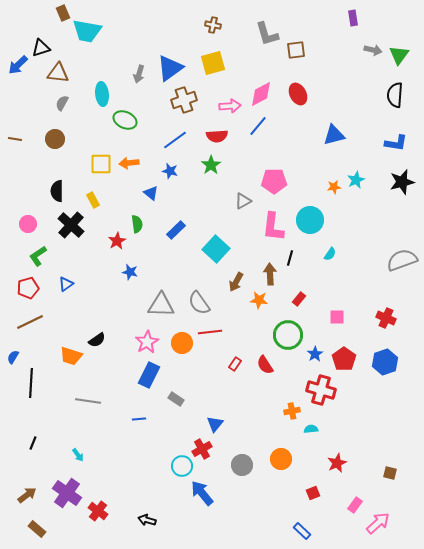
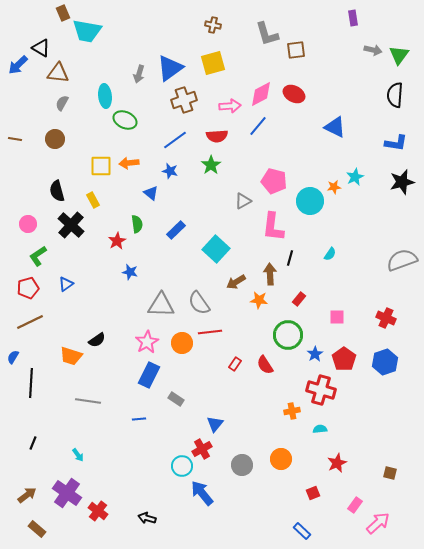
black triangle at (41, 48): rotated 48 degrees clockwise
cyan ellipse at (102, 94): moved 3 px right, 2 px down
red ellipse at (298, 94): moved 4 px left; rotated 35 degrees counterclockwise
blue triangle at (334, 135): moved 1 px right, 8 px up; rotated 40 degrees clockwise
yellow square at (101, 164): moved 2 px down
cyan star at (356, 180): moved 1 px left, 3 px up
pink pentagon at (274, 181): rotated 15 degrees clockwise
black semicircle at (57, 191): rotated 15 degrees counterclockwise
cyan circle at (310, 220): moved 19 px up
brown arrow at (236, 282): rotated 30 degrees clockwise
cyan semicircle at (311, 429): moved 9 px right
black arrow at (147, 520): moved 2 px up
